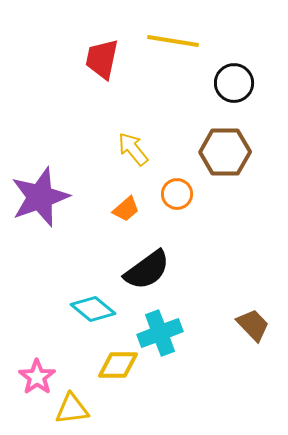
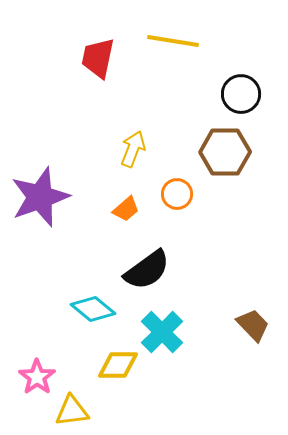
red trapezoid: moved 4 px left, 1 px up
black circle: moved 7 px right, 11 px down
yellow arrow: rotated 60 degrees clockwise
cyan cross: moved 2 px right, 1 px up; rotated 24 degrees counterclockwise
yellow triangle: moved 2 px down
